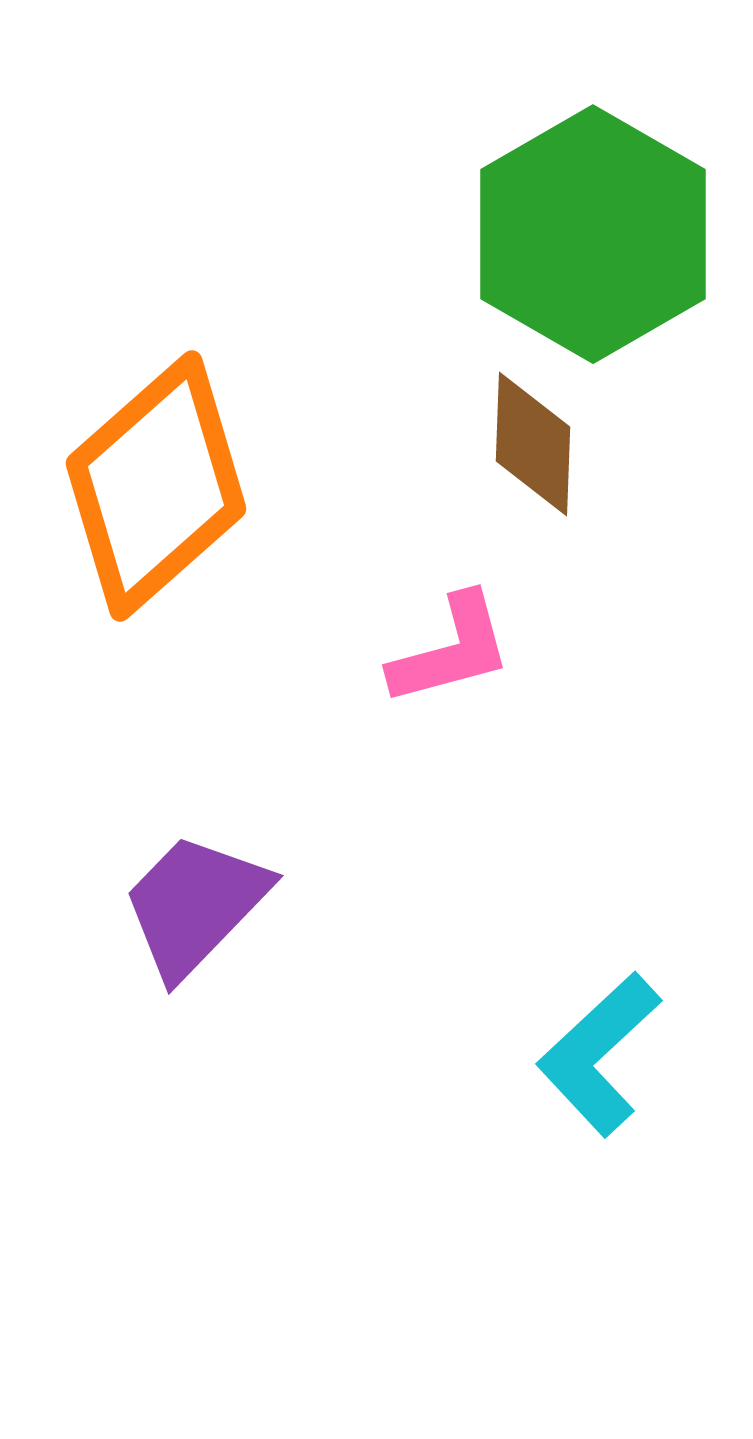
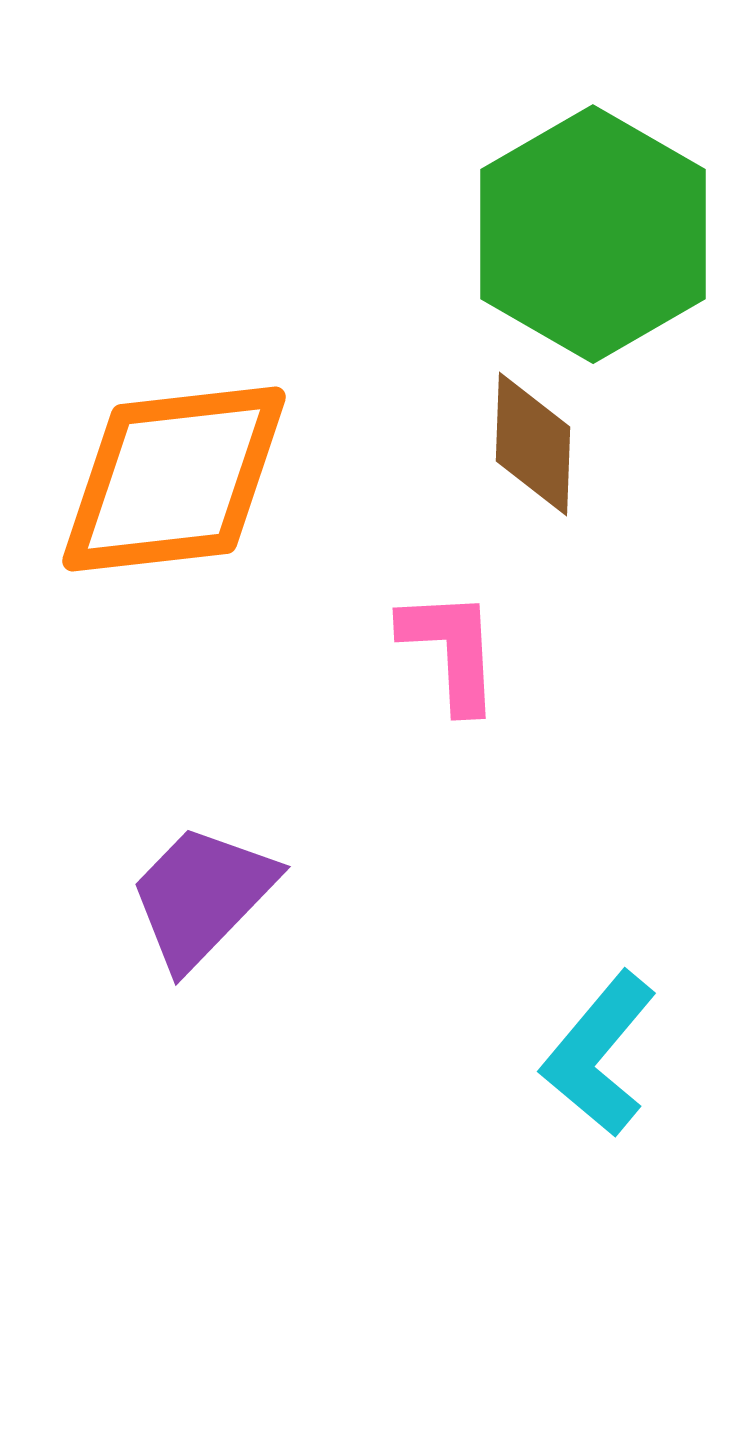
orange diamond: moved 18 px right, 7 px up; rotated 35 degrees clockwise
pink L-shape: rotated 78 degrees counterclockwise
purple trapezoid: moved 7 px right, 9 px up
cyan L-shape: rotated 7 degrees counterclockwise
